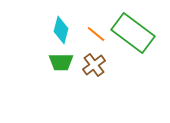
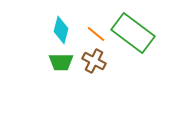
brown cross: moved 4 px up; rotated 25 degrees counterclockwise
